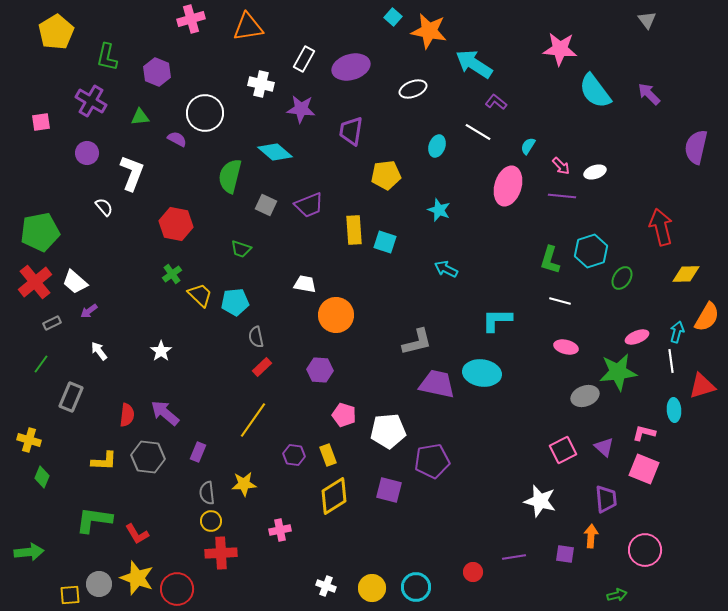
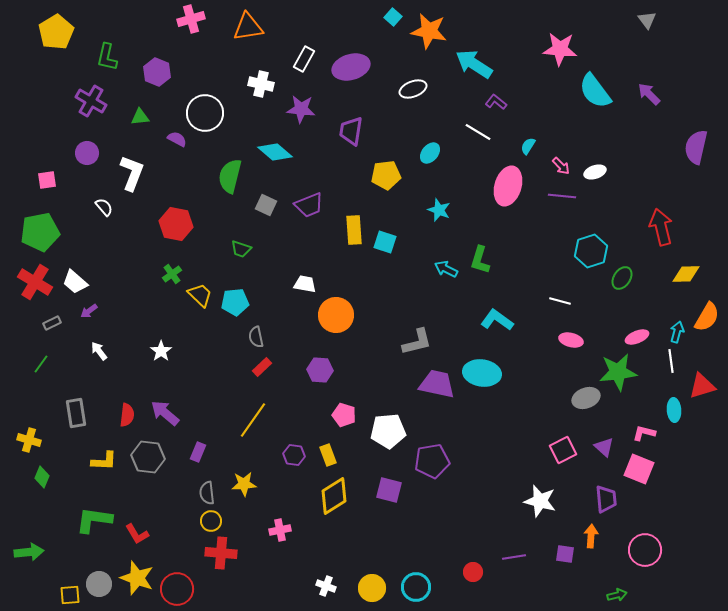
pink square at (41, 122): moved 6 px right, 58 px down
cyan ellipse at (437, 146): moved 7 px left, 7 px down; rotated 20 degrees clockwise
green L-shape at (550, 260): moved 70 px left
red cross at (35, 282): rotated 20 degrees counterclockwise
cyan L-shape at (497, 320): rotated 36 degrees clockwise
pink ellipse at (566, 347): moved 5 px right, 7 px up
gray ellipse at (585, 396): moved 1 px right, 2 px down
gray rectangle at (71, 397): moved 5 px right, 16 px down; rotated 32 degrees counterclockwise
pink square at (644, 469): moved 5 px left
red cross at (221, 553): rotated 8 degrees clockwise
